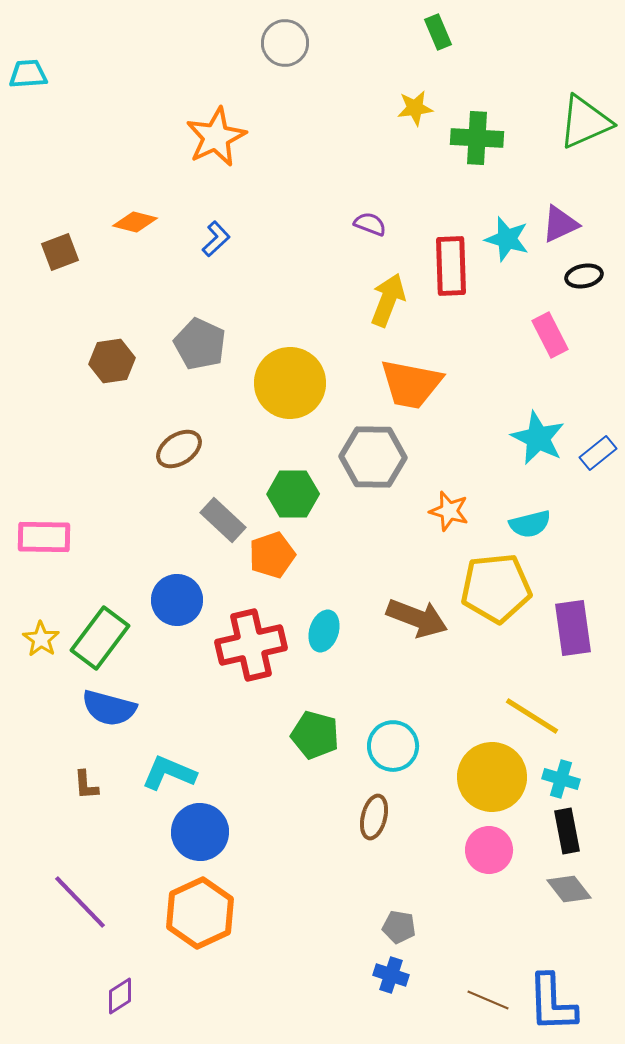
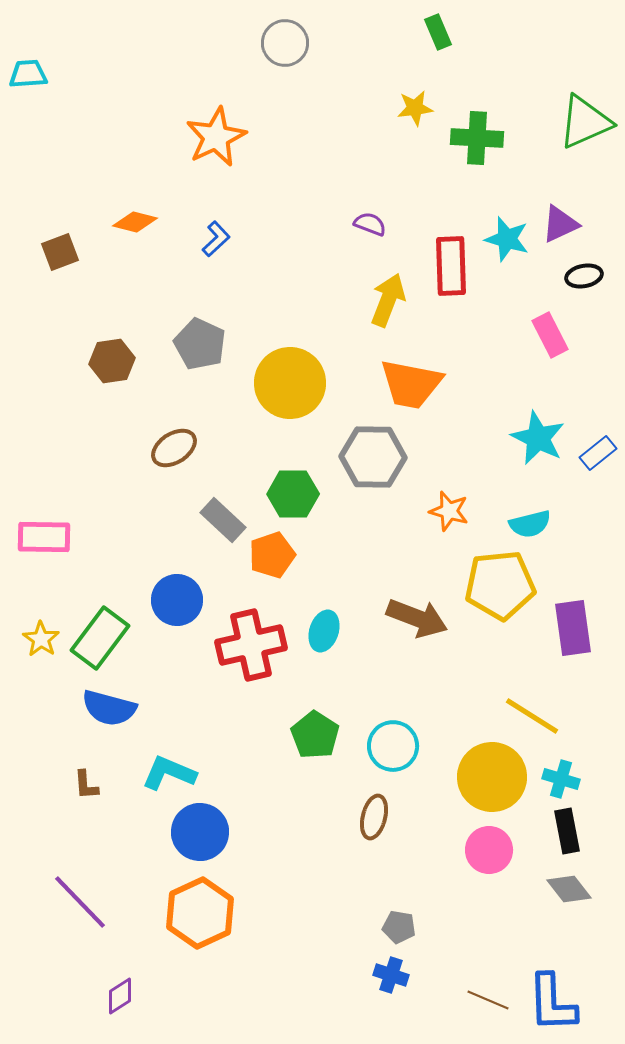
brown ellipse at (179, 449): moved 5 px left, 1 px up
yellow pentagon at (496, 588): moved 4 px right, 3 px up
green pentagon at (315, 735): rotated 18 degrees clockwise
